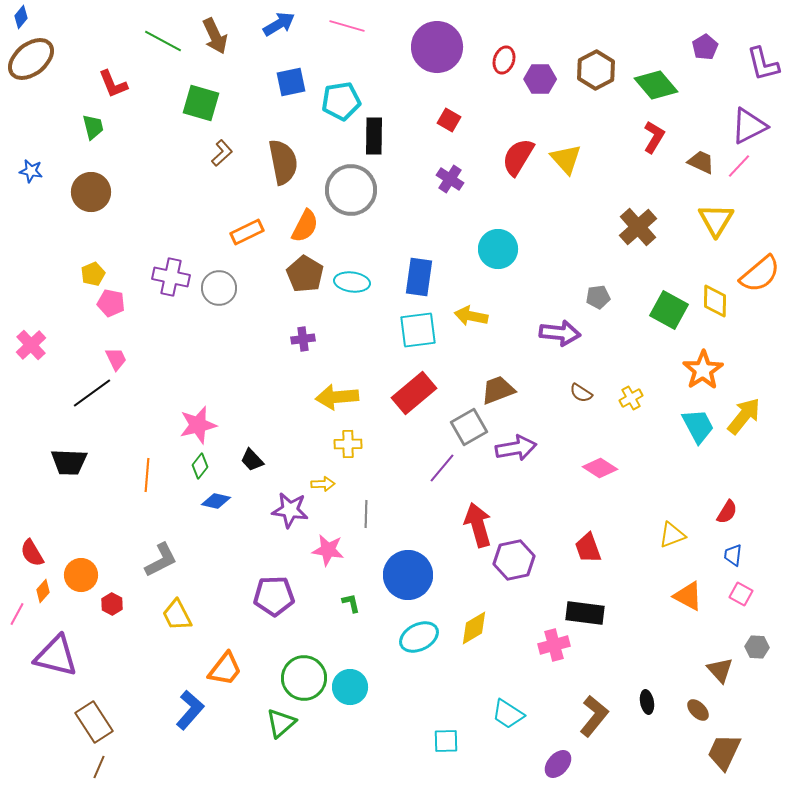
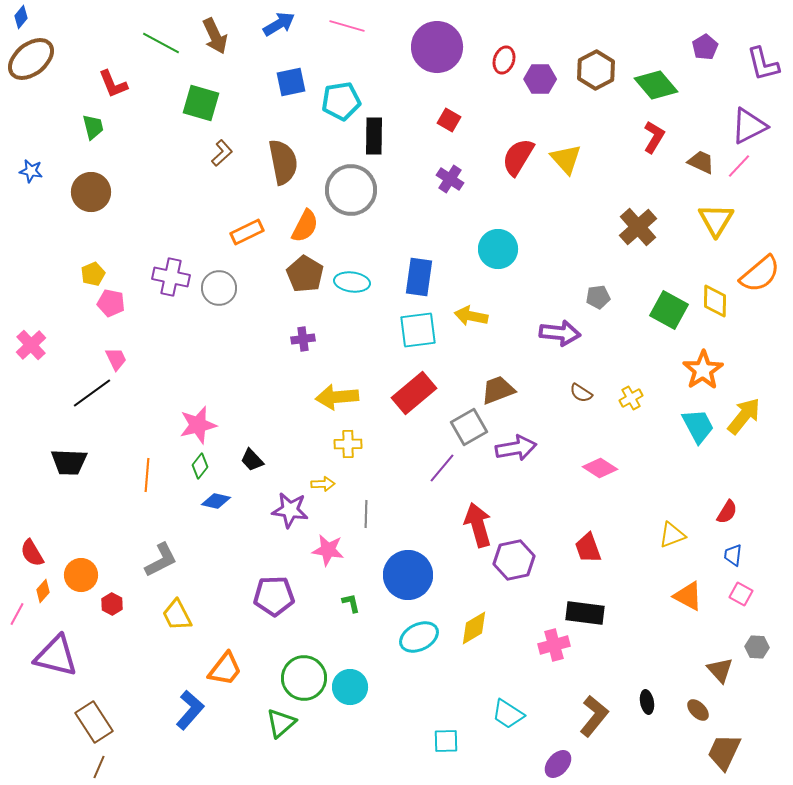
green line at (163, 41): moved 2 px left, 2 px down
